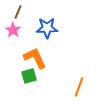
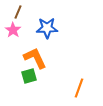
orange line: moved 1 px down
